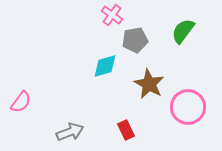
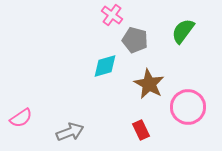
gray pentagon: rotated 25 degrees clockwise
pink semicircle: moved 16 px down; rotated 20 degrees clockwise
red rectangle: moved 15 px right
